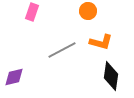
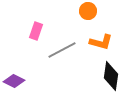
pink rectangle: moved 4 px right, 19 px down
purple diamond: moved 4 px down; rotated 40 degrees clockwise
